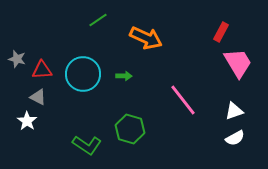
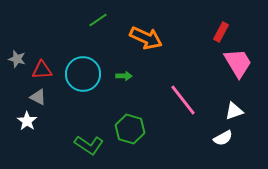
white semicircle: moved 12 px left
green L-shape: moved 2 px right
